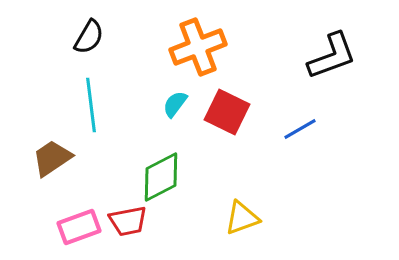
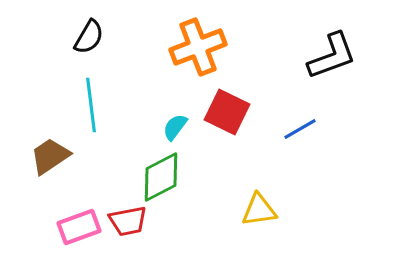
cyan semicircle: moved 23 px down
brown trapezoid: moved 2 px left, 2 px up
yellow triangle: moved 17 px right, 8 px up; rotated 12 degrees clockwise
